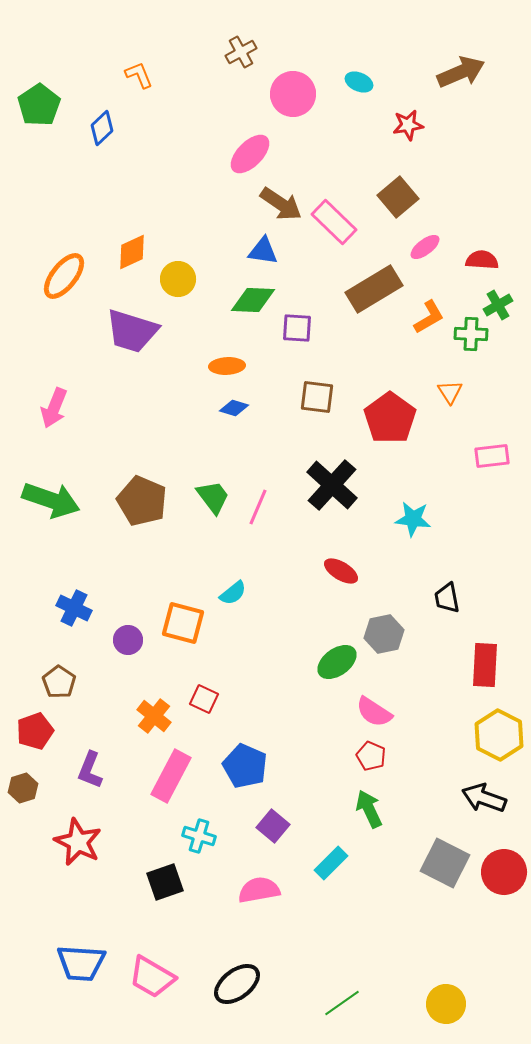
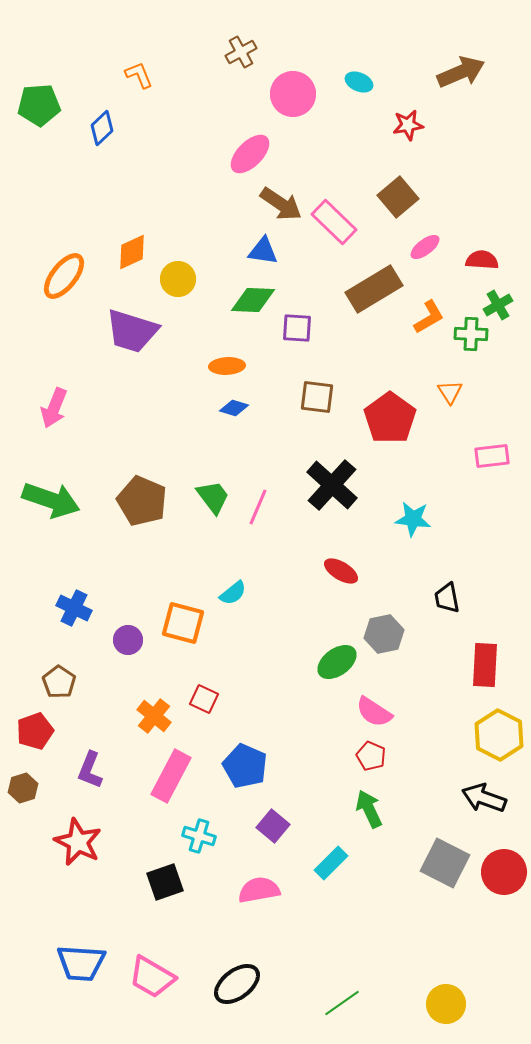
green pentagon at (39, 105): rotated 30 degrees clockwise
